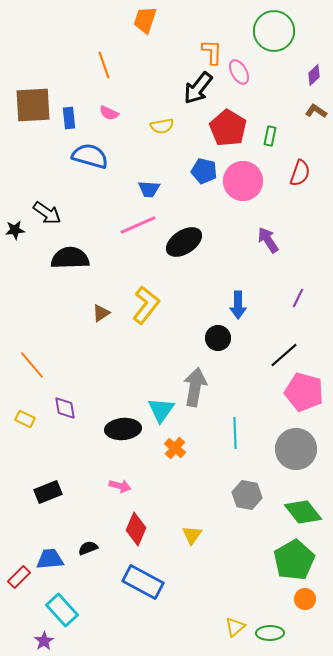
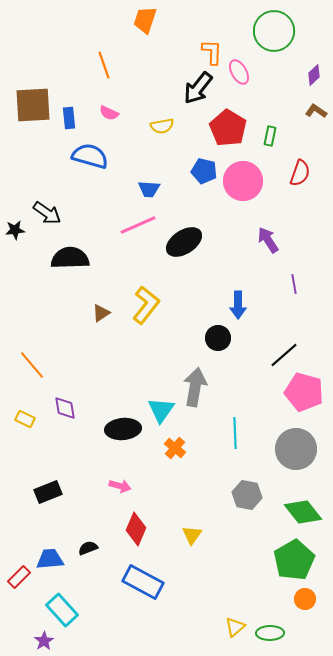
purple line at (298, 298): moved 4 px left, 14 px up; rotated 36 degrees counterclockwise
